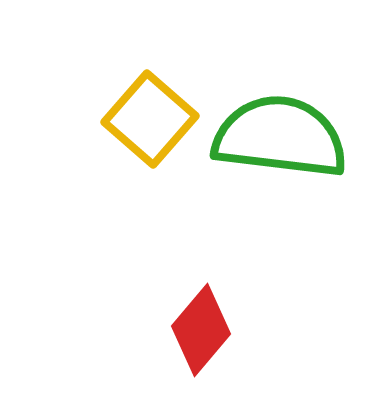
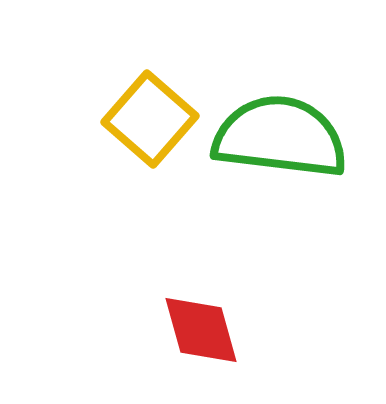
red diamond: rotated 56 degrees counterclockwise
